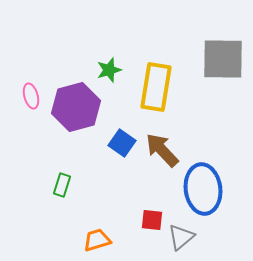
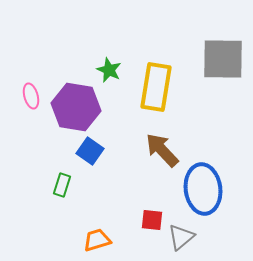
green star: rotated 30 degrees counterclockwise
purple hexagon: rotated 24 degrees clockwise
blue square: moved 32 px left, 8 px down
